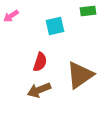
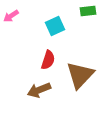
cyan square: rotated 12 degrees counterclockwise
red semicircle: moved 8 px right, 2 px up
brown triangle: rotated 12 degrees counterclockwise
